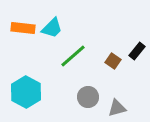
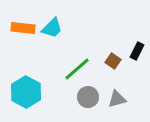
black rectangle: rotated 12 degrees counterclockwise
green line: moved 4 px right, 13 px down
gray triangle: moved 9 px up
